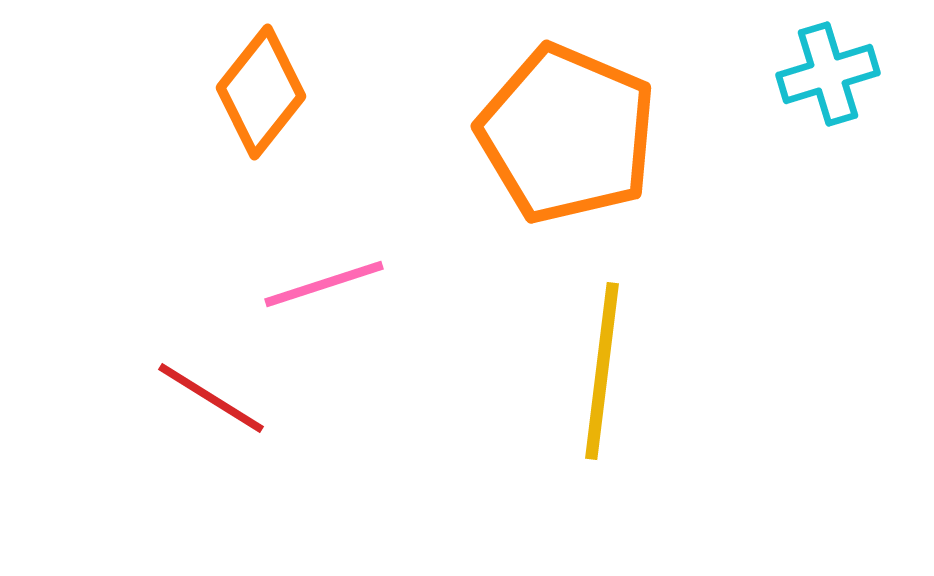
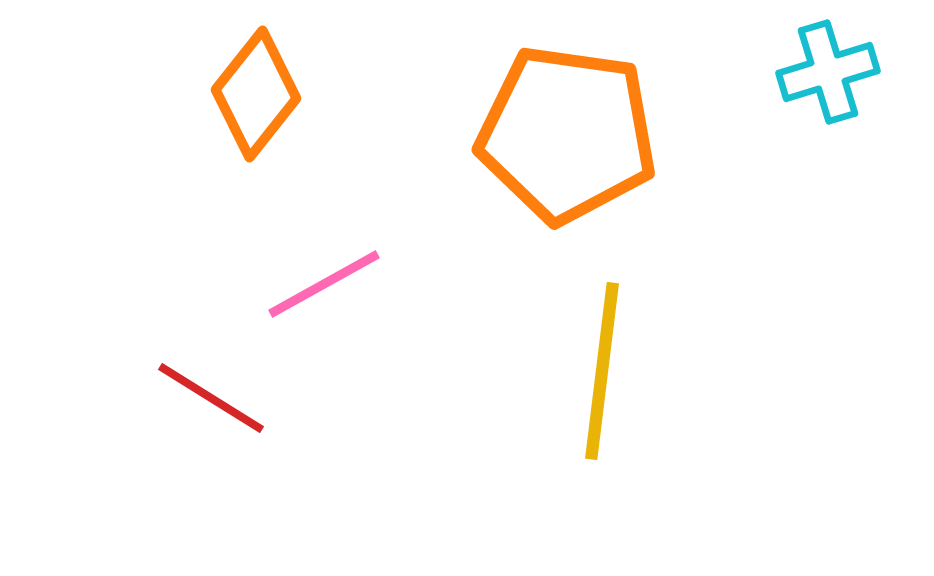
cyan cross: moved 2 px up
orange diamond: moved 5 px left, 2 px down
orange pentagon: rotated 15 degrees counterclockwise
pink line: rotated 11 degrees counterclockwise
